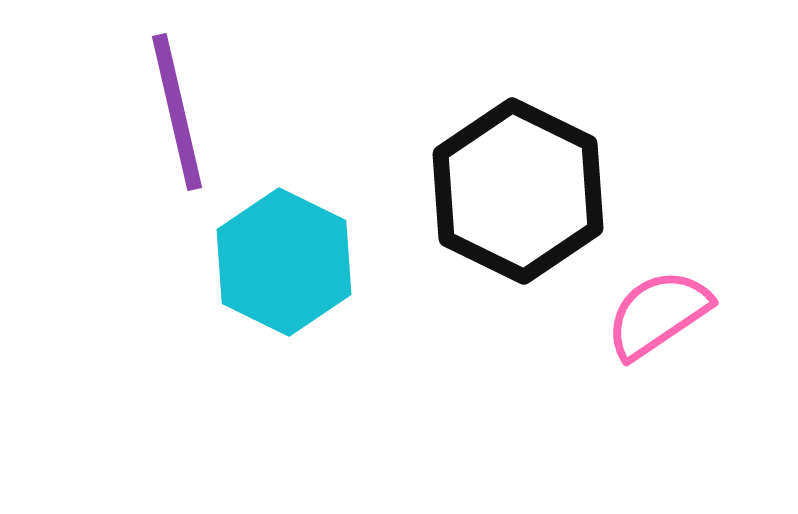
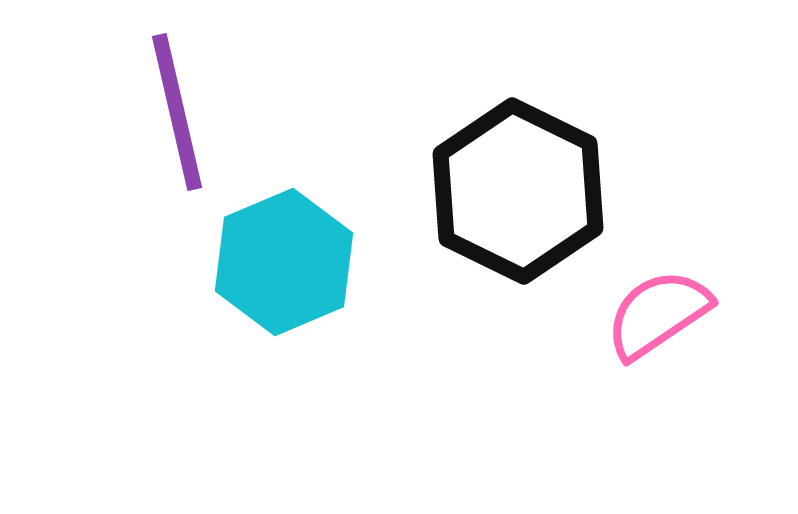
cyan hexagon: rotated 11 degrees clockwise
